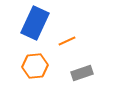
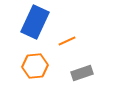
blue rectangle: moved 1 px up
